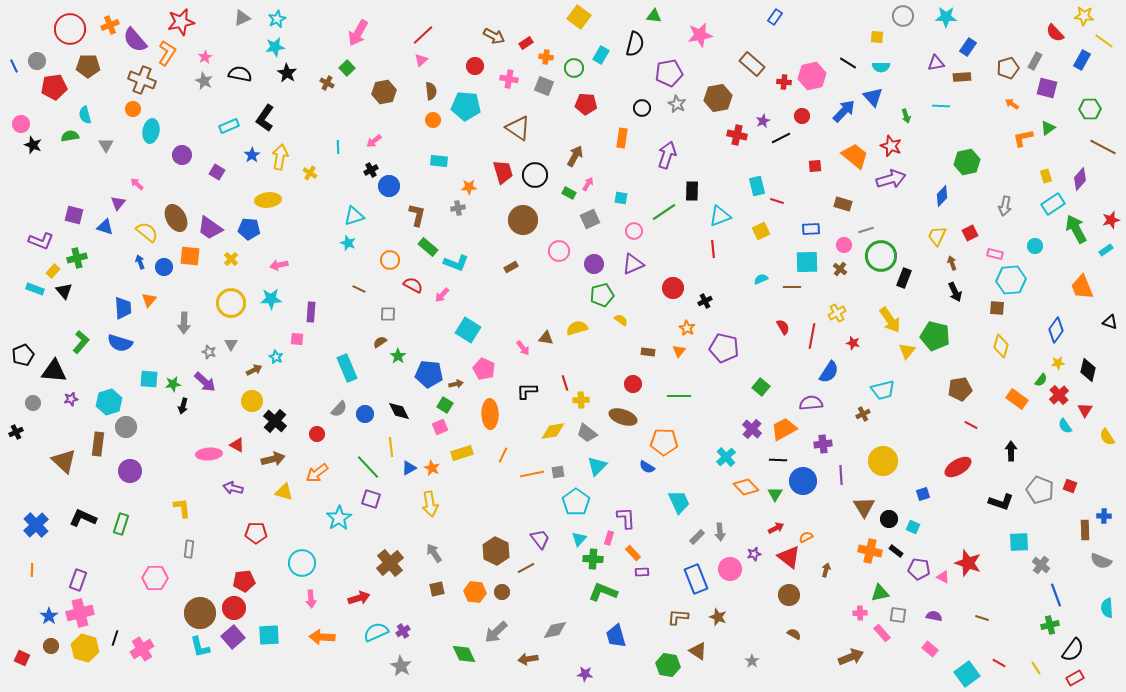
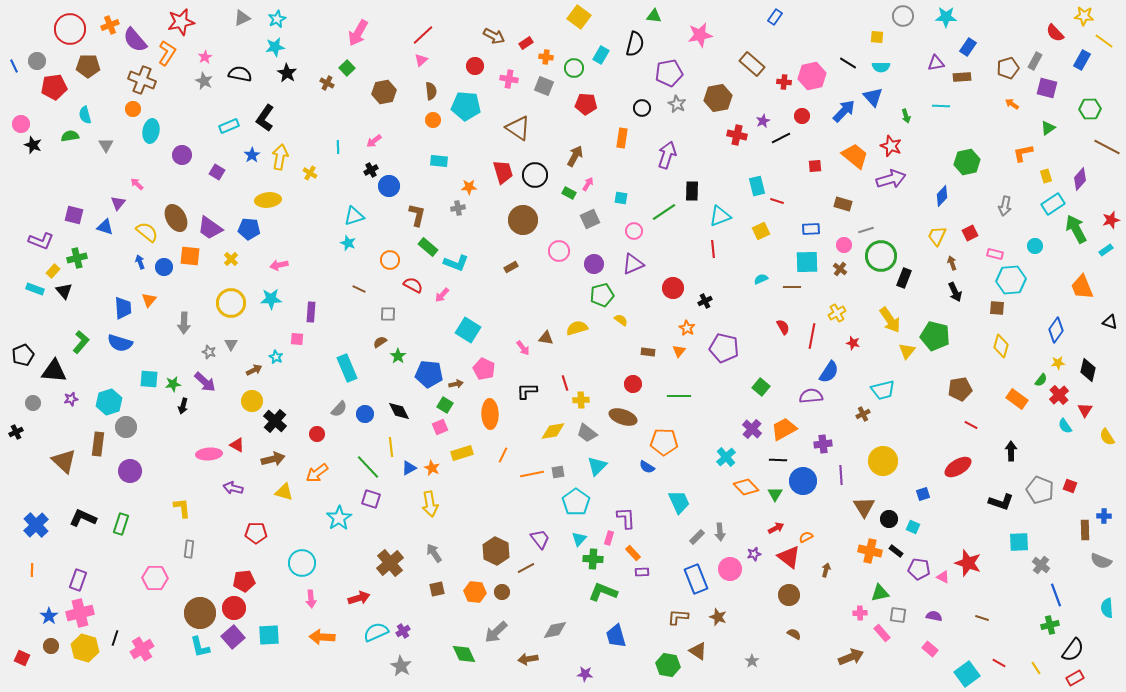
orange L-shape at (1023, 138): moved 15 px down
brown line at (1103, 147): moved 4 px right
purple semicircle at (811, 403): moved 7 px up
